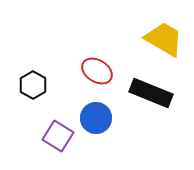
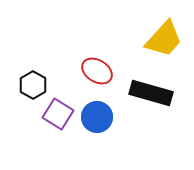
yellow trapezoid: rotated 102 degrees clockwise
black rectangle: rotated 6 degrees counterclockwise
blue circle: moved 1 px right, 1 px up
purple square: moved 22 px up
